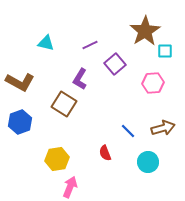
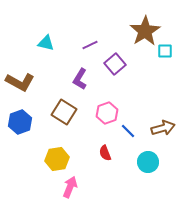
pink hexagon: moved 46 px left, 30 px down; rotated 15 degrees counterclockwise
brown square: moved 8 px down
